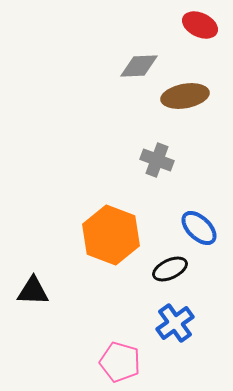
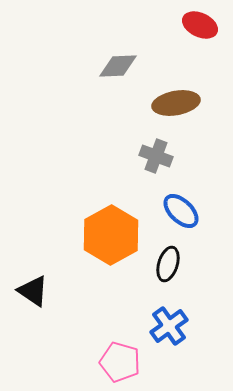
gray diamond: moved 21 px left
brown ellipse: moved 9 px left, 7 px down
gray cross: moved 1 px left, 4 px up
blue ellipse: moved 18 px left, 17 px up
orange hexagon: rotated 10 degrees clockwise
black ellipse: moved 2 px left, 5 px up; rotated 48 degrees counterclockwise
black triangle: rotated 32 degrees clockwise
blue cross: moved 6 px left, 3 px down
